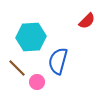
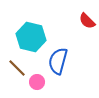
red semicircle: rotated 90 degrees clockwise
cyan hexagon: rotated 16 degrees clockwise
